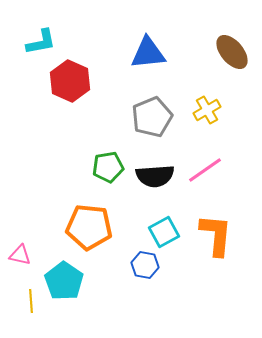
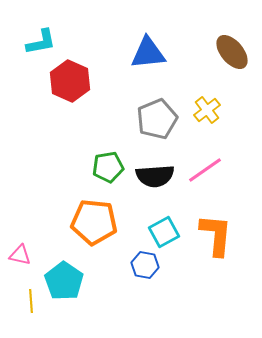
yellow cross: rotated 8 degrees counterclockwise
gray pentagon: moved 5 px right, 2 px down
orange pentagon: moved 5 px right, 5 px up
